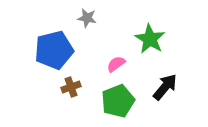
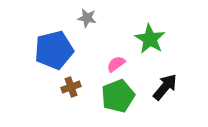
green pentagon: moved 5 px up
